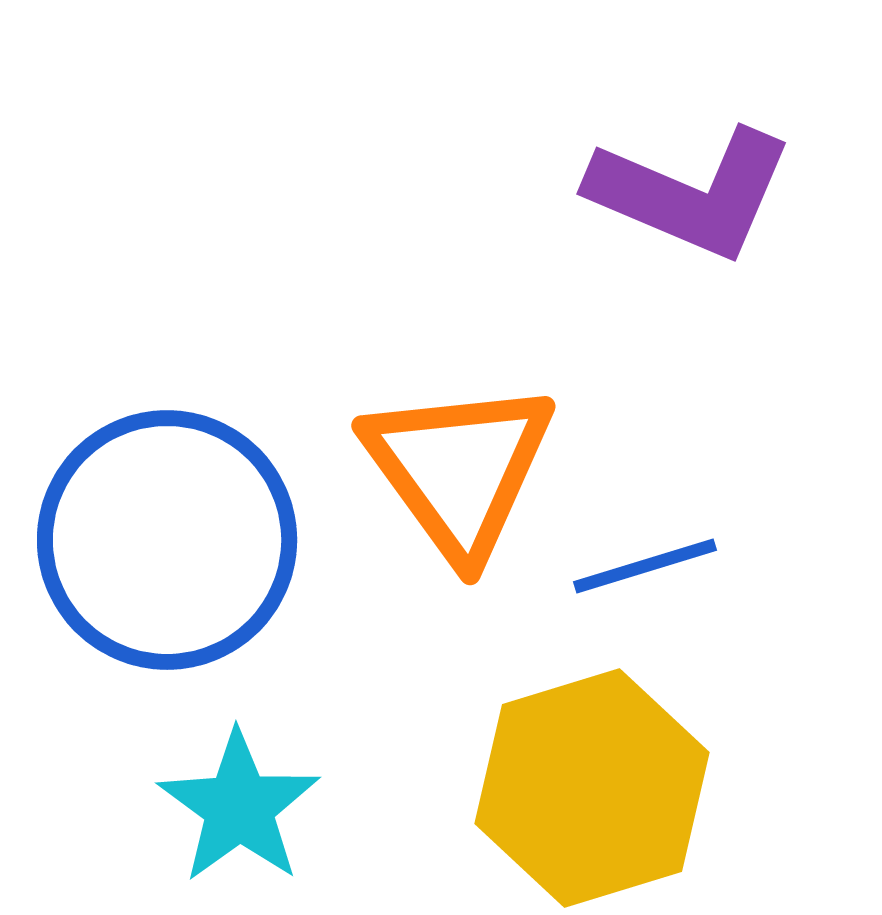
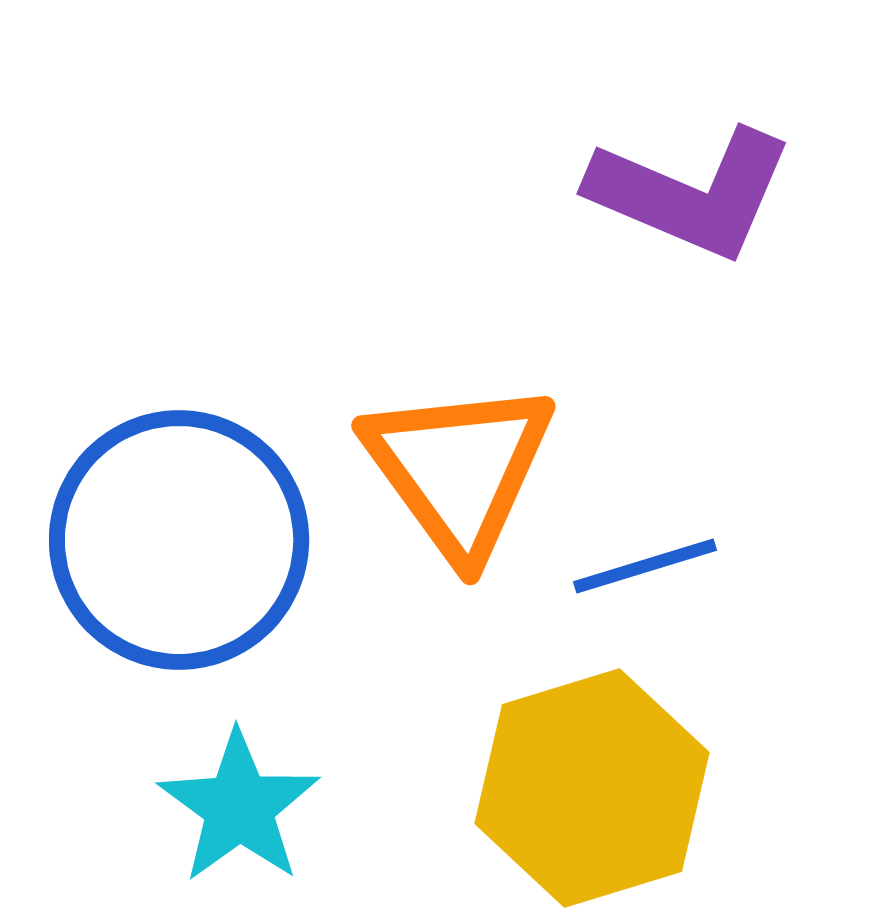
blue circle: moved 12 px right
